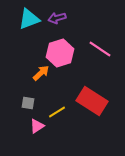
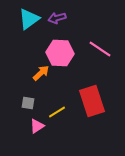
cyan triangle: rotated 15 degrees counterclockwise
pink hexagon: rotated 20 degrees clockwise
red rectangle: rotated 40 degrees clockwise
